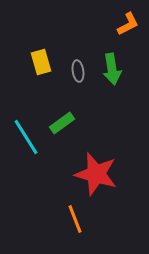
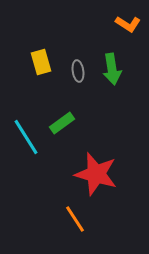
orange L-shape: rotated 60 degrees clockwise
orange line: rotated 12 degrees counterclockwise
